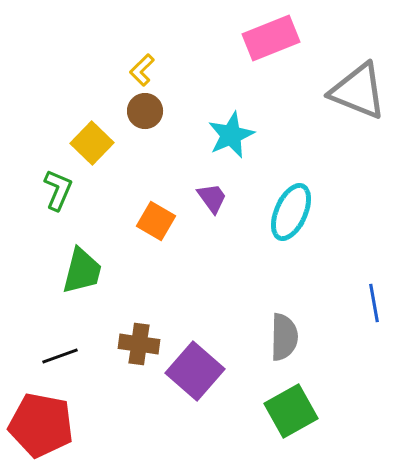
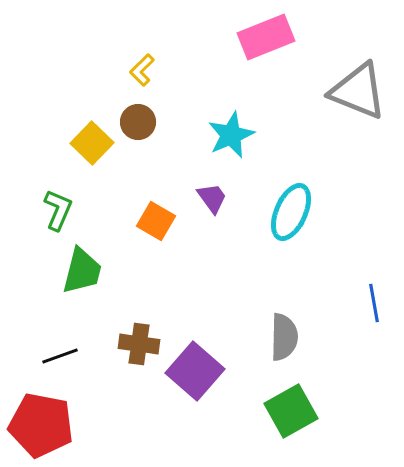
pink rectangle: moved 5 px left, 1 px up
brown circle: moved 7 px left, 11 px down
green L-shape: moved 20 px down
